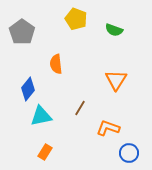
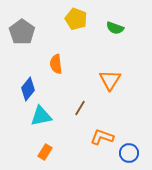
green semicircle: moved 1 px right, 2 px up
orange triangle: moved 6 px left
orange L-shape: moved 6 px left, 9 px down
